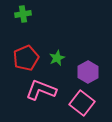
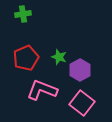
green star: moved 2 px right, 1 px up; rotated 28 degrees counterclockwise
purple hexagon: moved 8 px left, 2 px up
pink L-shape: moved 1 px right
